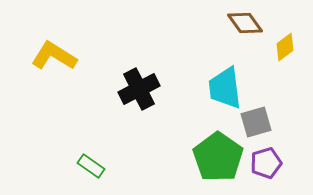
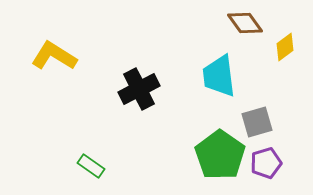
cyan trapezoid: moved 6 px left, 12 px up
gray square: moved 1 px right
green pentagon: moved 2 px right, 2 px up
